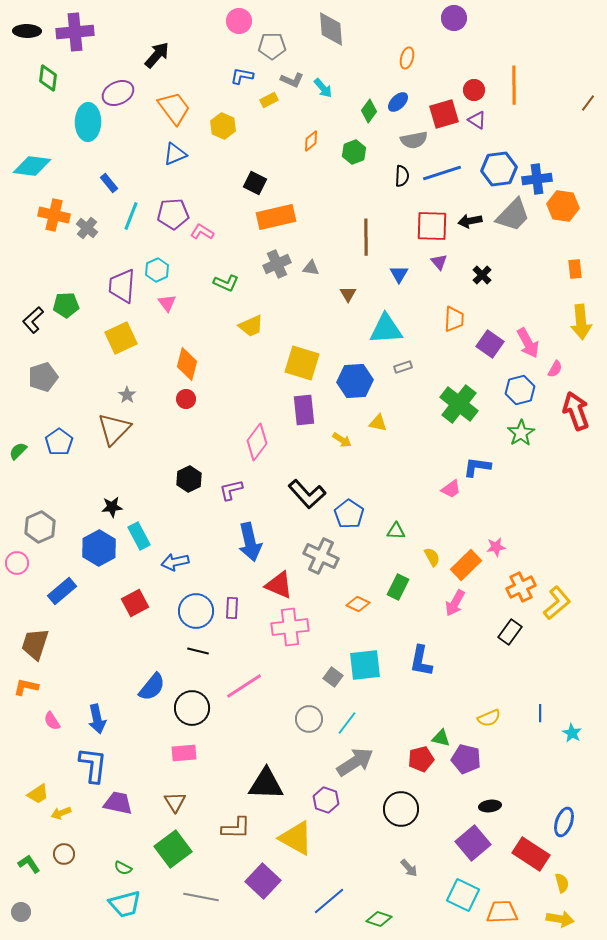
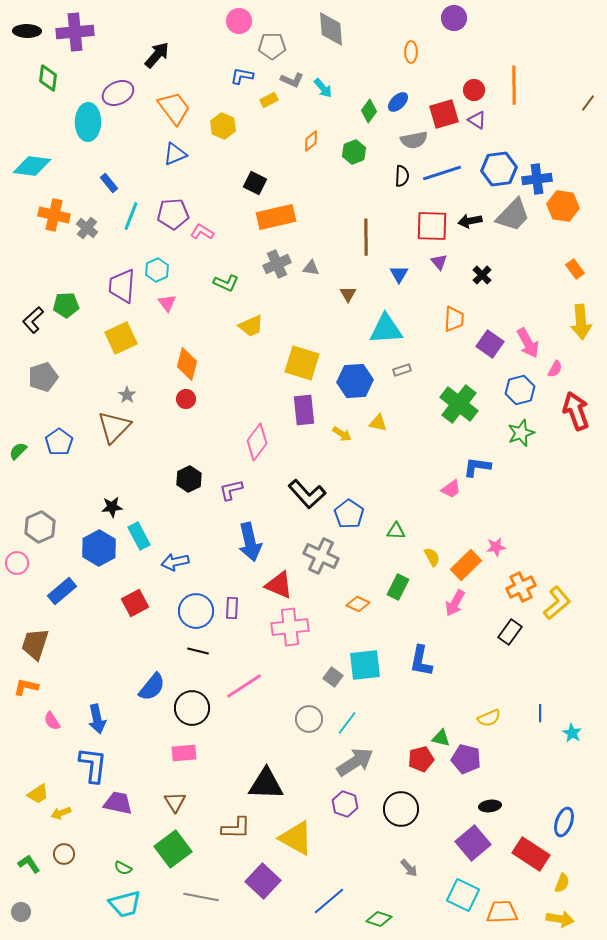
orange ellipse at (407, 58): moved 4 px right, 6 px up; rotated 15 degrees counterclockwise
orange rectangle at (575, 269): rotated 30 degrees counterclockwise
gray rectangle at (403, 367): moved 1 px left, 3 px down
brown triangle at (114, 429): moved 2 px up
green star at (521, 433): rotated 12 degrees clockwise
yellow arrow at (342, 440): moved 6 px up
purple hexagon at (326, 800): moved 19 px right, 4 px down
yellow semicircle at (562, 883): rotated 36 degrees clockwise
